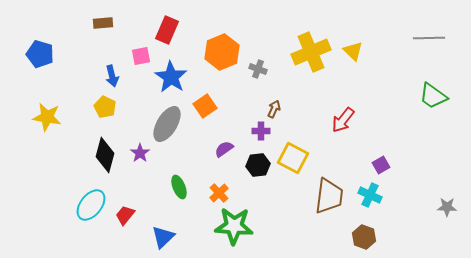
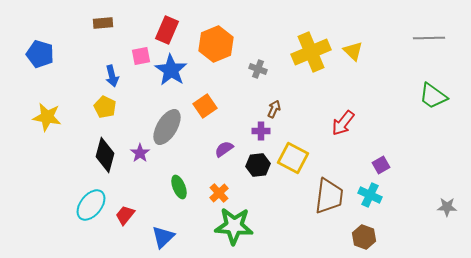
orange hexagon: moved 6 px left, 8 px up
blue star: moved 7 px up
red arrow: moved 3 px down
gray ellipse: moved 3 px down
